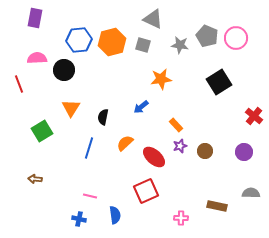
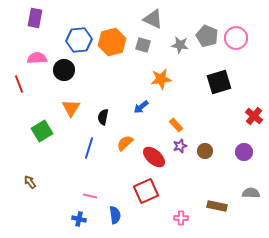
black square: rotated 15 degrees clockwise
brown arrow: moved 5 px left, 3 px down; rotated 48 degrees clockwise
